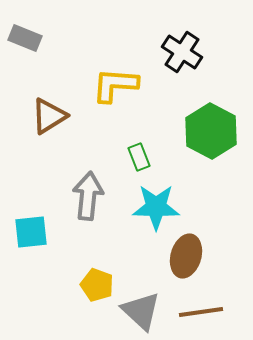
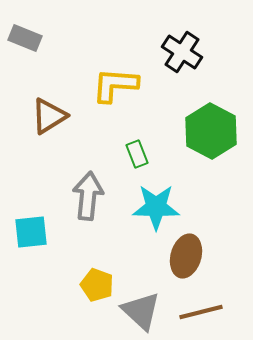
green rectangle: moved 2 px left, 3 px up
brown line: rotated 6 degrees counterclockwise
